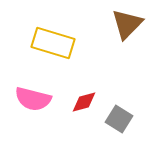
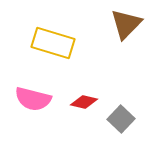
brown triangle: moved 1 px left
red diamond: rotated 28 degrees clockwise
gray square: moved 2 px right; rotated 12 degrees clockwise
